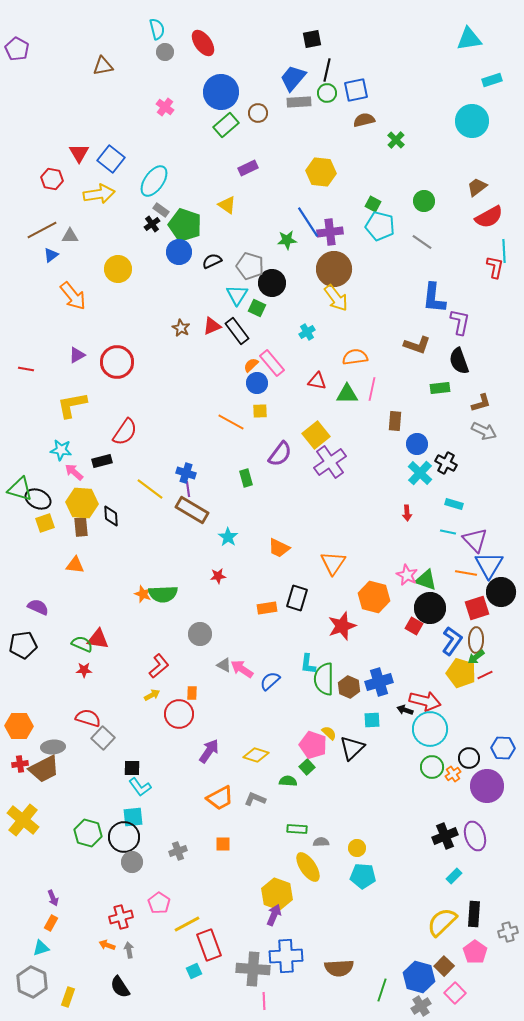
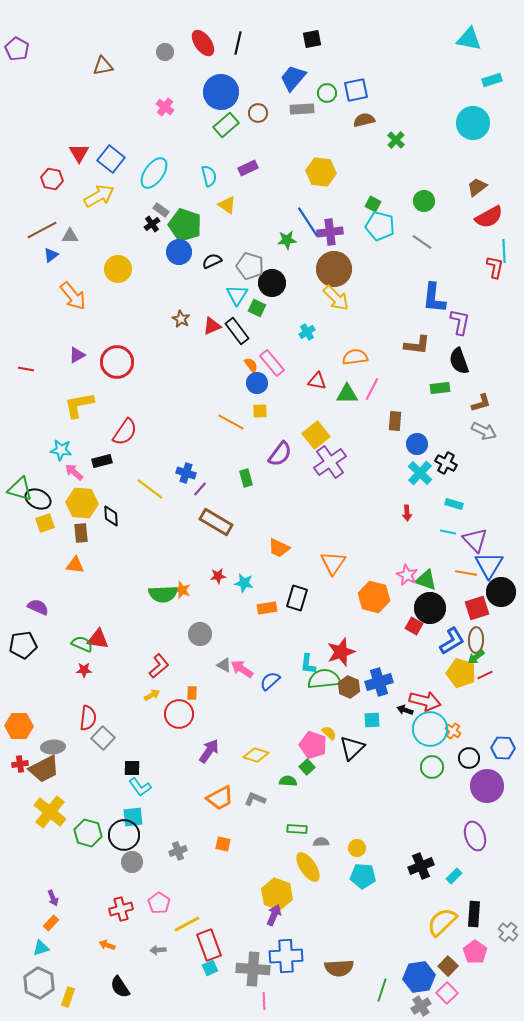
cyan semicircle at (157, 29): moved 52 px right, 147 px down
cyan triangle at (469, 39): rotated 20 degrees clockwise
black line at (327, 70): moved 89 px left, 27 px up
gray rectangle at (299, 102): moved 3 px right, 7 px down
cyan circle at (472, 121): moved 1 px right, 2 px down
cyan ellipse at (154, 181): moved 8 px up
yellow arrow at (99, 194): moved 2 px down; rotated 20 degrees counterclockwise
yellow arrow at (336, 298): rotated 8 degrees counterclockwise
brown star at (181, 328): moved 9 px up
brown L-shape at (417, 345): rotated 12 degrees counterclockwise
orange semicircle at (251, 365): rotated 98 degrees clockwise
pink line at (372, 389): rotated 15 degrees clockwise
yellow L-shape at (72, 405): moved 7 px right
purple line at (188, 489): moved 12 px right; rotated 49 degrees clockwise
brown rectangle at (192, 510): moved 24 px right, 12 px down
brown rectangle at (81, 527): moved 6 px down
cyan star at (228, 537): moved 16 px right, 46 px down; rotated 24 degrees counterclockwise
orange star at (143, 594): moved 39 px right, 4 px up
red star at (342, 626): moved 1 px left, 26 px down
blue L-shape at (452, 641): rotated 24 degrees clockwise
green semicircle at (324, 679): rotated 84 degrees clockwise
red semicircle at (88, 718): rotated 80 degrees clockwise
orange cross at (453, 774): moved 43 px up; rotated 21 degrees counterclockwise
yellow cross at (23, 820): moved 27 px right, 8 px up
black cross at (445, 836): moved 24 px left, 30 px down
black circle at (124, 837): moved 2 px up
orange square at (223, 844): rotated 14 degrees clockwise
red cross at (121, 917): moved 8 px up
orange rectangle at (51, 923): rotated 14 degrees clockwise
gray cross at (508, 932): rotated 36 degrees counterclockwise
gray arrow at (129, 950): moved 29 px right; rotated 84 degrees counterclockwise
brown square at (444, 966): moved 4 px right
cyan square at (194, 971): moved 16 px right, 3 px up
blue hexagon at (419, 977): rotated 24 degrees counterclockwise
gray hexagon at (32, 982): moved 7 px right, 1 px down
pink square at (455, 993): moved 8 px left
